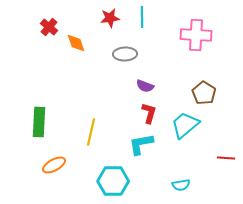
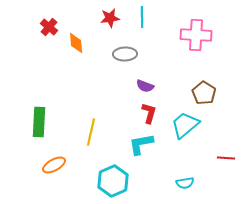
orange diamond: rotated 15 degrees clockwise
cyan hexagon: rotated 24 degrees counterclockwise
cyan semicircle: moved 4 px right, 2 px up
